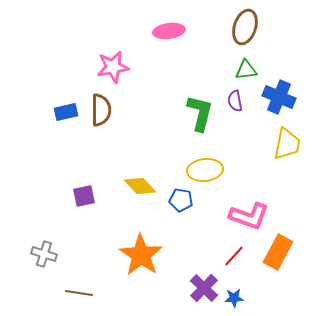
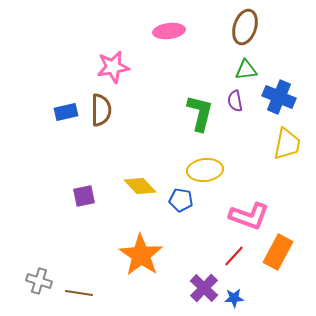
gray cross: moved 5 px left, 27 px down
